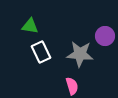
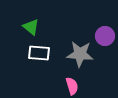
green triangle: moved 1 px right, 1 px down; rotated 30 degrees clockwise
white rectangle: moved 2 px left, 1 px down; rotated 60 degrees counterclockwise
